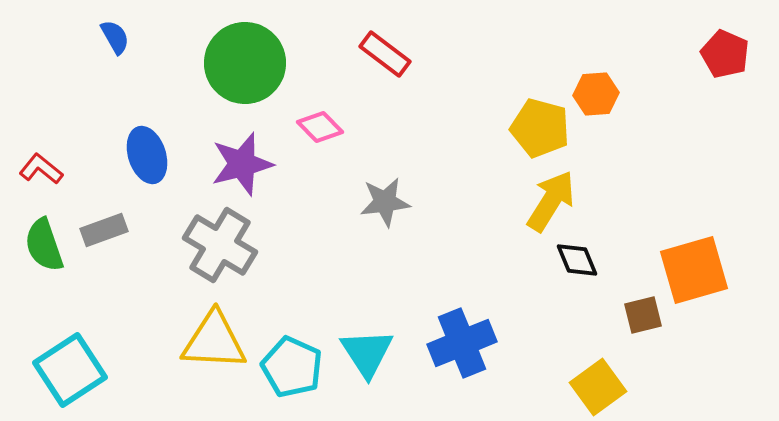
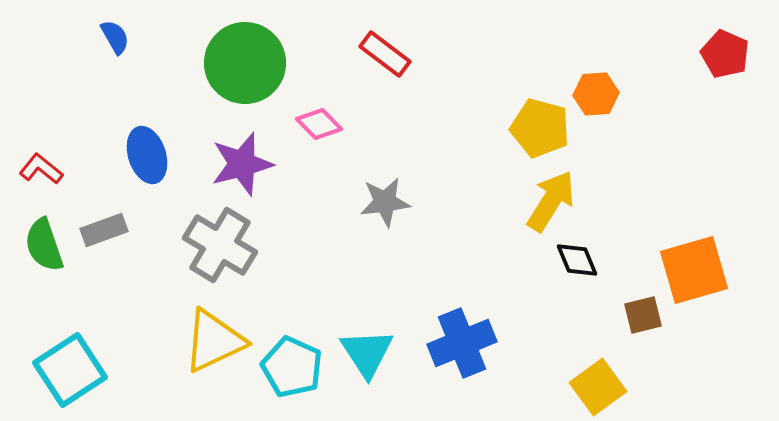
pink diamond: moved 1 px left, 3 px up
yellow triangle: rotated 28 degrees counterclockwise
